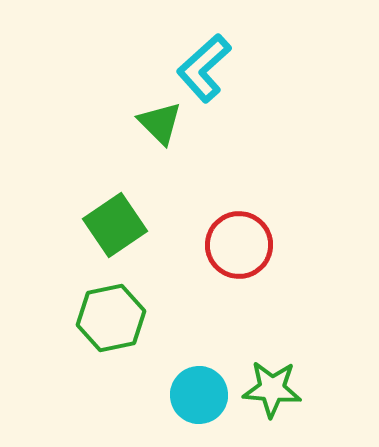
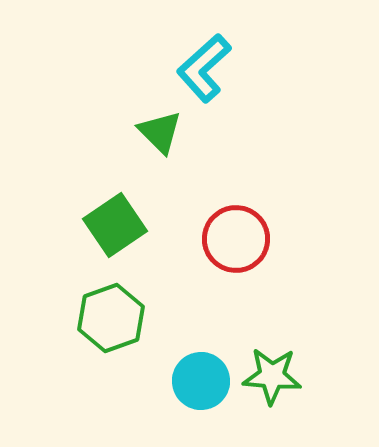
green triangle: moved 9 px down
red circle: moved 3 px left, 6 px up
green hexagon: rotated 8 degrees counterclockwise
green star: moved 13 px up
cyan circle: moved 2 px right, 14 px up
